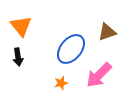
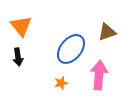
pink arrow: rotated 140 degrees clockwise
